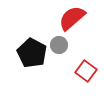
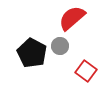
gray circle: moved 1 px right, 1 px down
